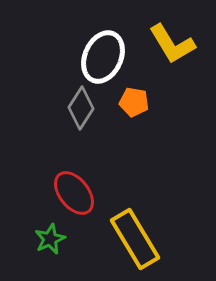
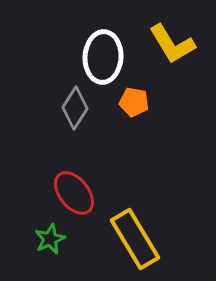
white ellipse: rotated 21 degrees counterclockwise
gray diamond: moved 6 px left
